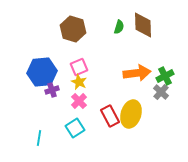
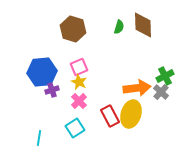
orange arrow: moved 15 px down
